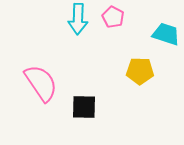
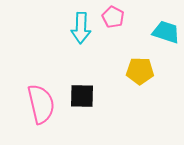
cyan arrow: moved 3 px right, 9 px down
cyan trapezoid: moved 2 px up
pink semicircle: moved 21 px down; rotated 21 degrees clockwise
black square: moved 2 px left, 11 px up
